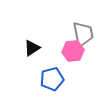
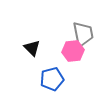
black triangle: rotated 42 degrees counterclockwise
